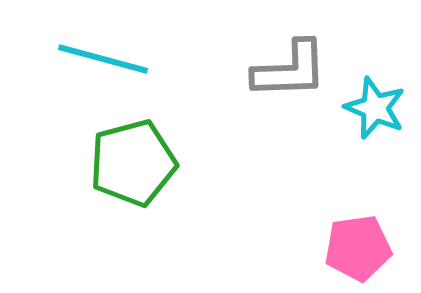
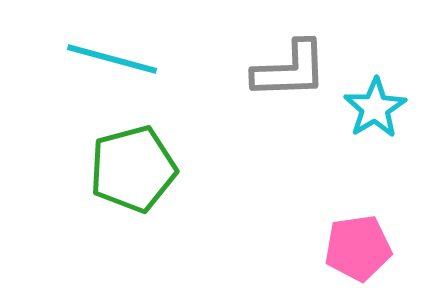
cyan line: moved 9 px right
cyan star: rotated 18 degrees clockwise
green pentagon: moved 6 px down
